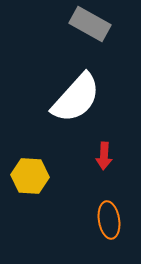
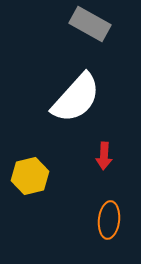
yellow hexagon: rotated 18 degrees counterclockwise
orange ellipse: rotated 15 degrees clockwise
